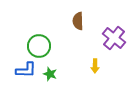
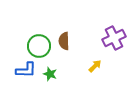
brown semicircle: moved 14 px left, 20 px down
purple cross: rotated 25 degrees clockwise
yellow arrow: rotated 136 degrees counterclockwise
